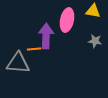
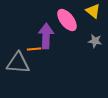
yellow triangle: rotated 28 degrees clockwise
pink ellipse: rotated 50 degrees counterclockwise
